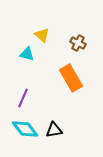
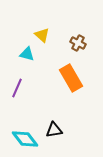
purple line: moved 6 px left, 10 px up
cyan diamond: moved 10 px down
